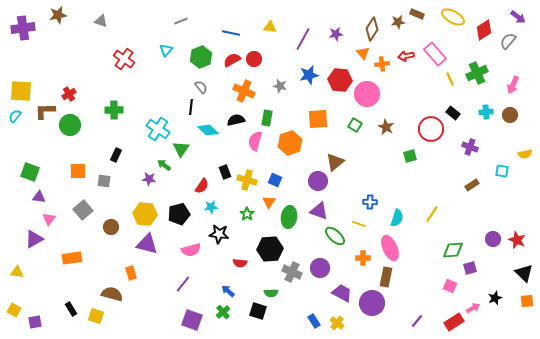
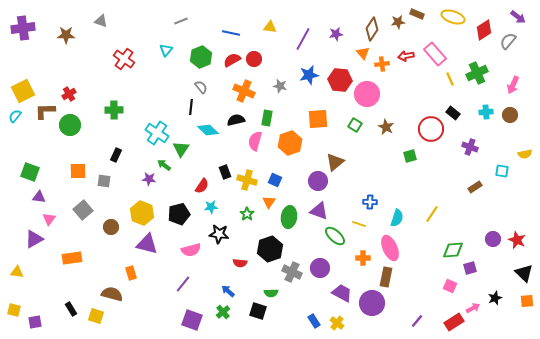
brown star at (58, 15): moved 8 px right, 20 px down; rotated 12 degrees clockwise
yellow ellipse at (453, 17): rotated 10 degrees counterclockwise
yellow square at (21, 91): moved 2 px right; rotated 30 degrees counterclockwise
cyan cross at (158, 129): moved 1 px left, 4 px down
brown rectangle at (472, 185): moved 3 px right, 2 px down
yellow hexagon at (145, 214): moved 3 px left, 1 px up; rotated 15 degrees clockwise
black hexagon at (270, 249): rotated 15 degrees counterclockwise
yellow square at (14, 310): rotated 16 degrees counterclockwise
